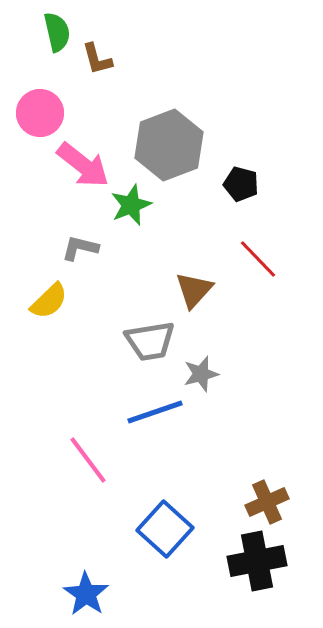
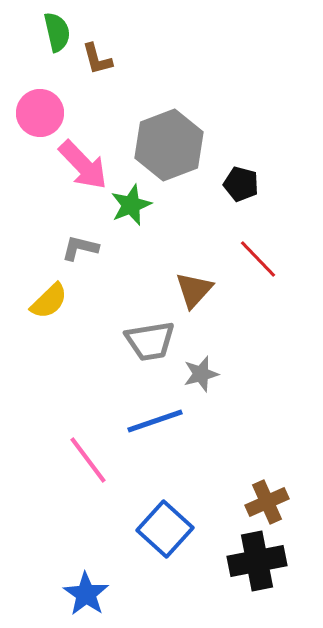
pink arrow: rotated 8 degrees clockwise
blue line: moved 9 px down
